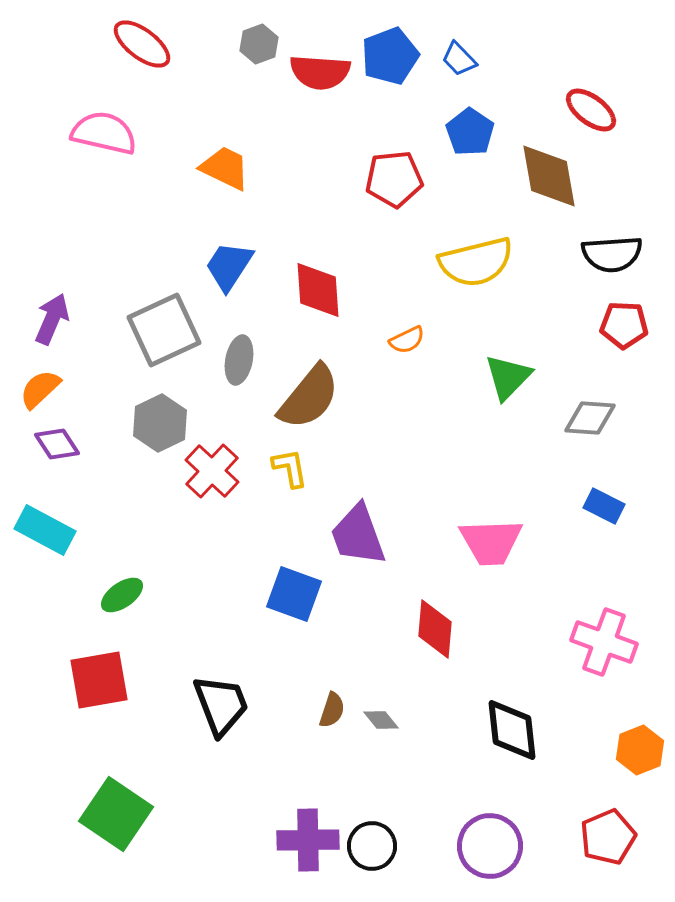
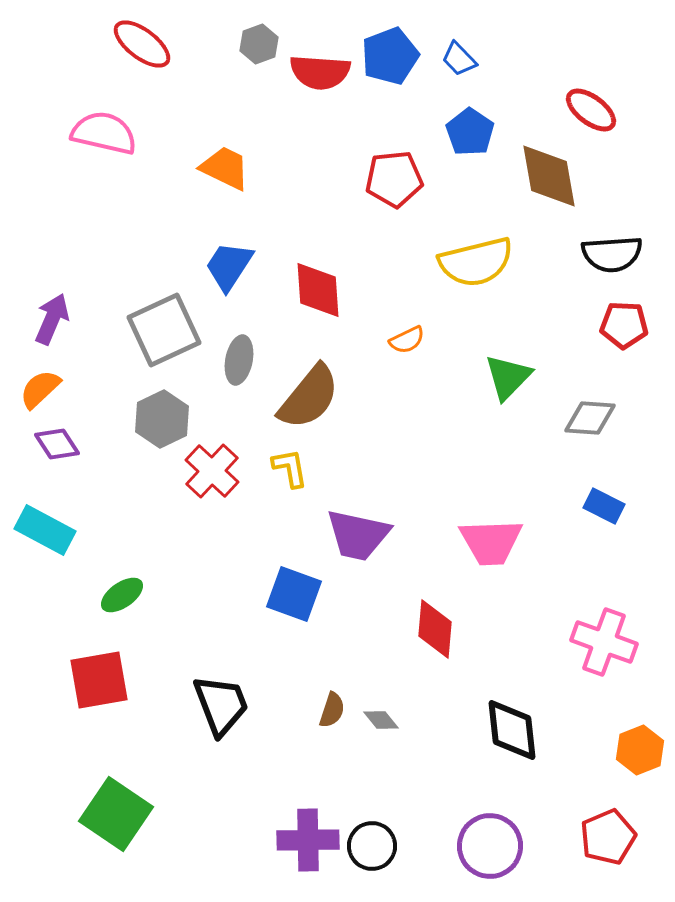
gray hexagon at (160, 423): moved 2 px right, 4 px up
purple trapezoid at (358, 535): rotated 58 degrees counterclockwise
